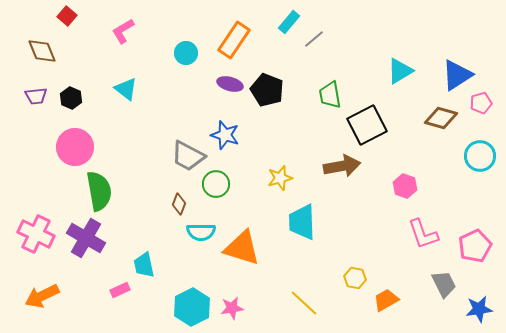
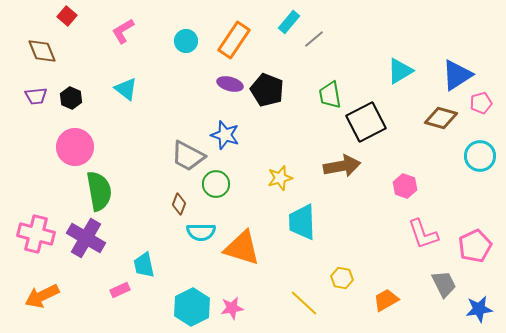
cyan circle at (186, 53): moved 12 px up
black square at (367, 125): moved 1 px left, 3 px up
pink cross at (36, 234): rotated 12 degrees counterclockwise
yellow hexagon at (355, 278): moved 13 px left
